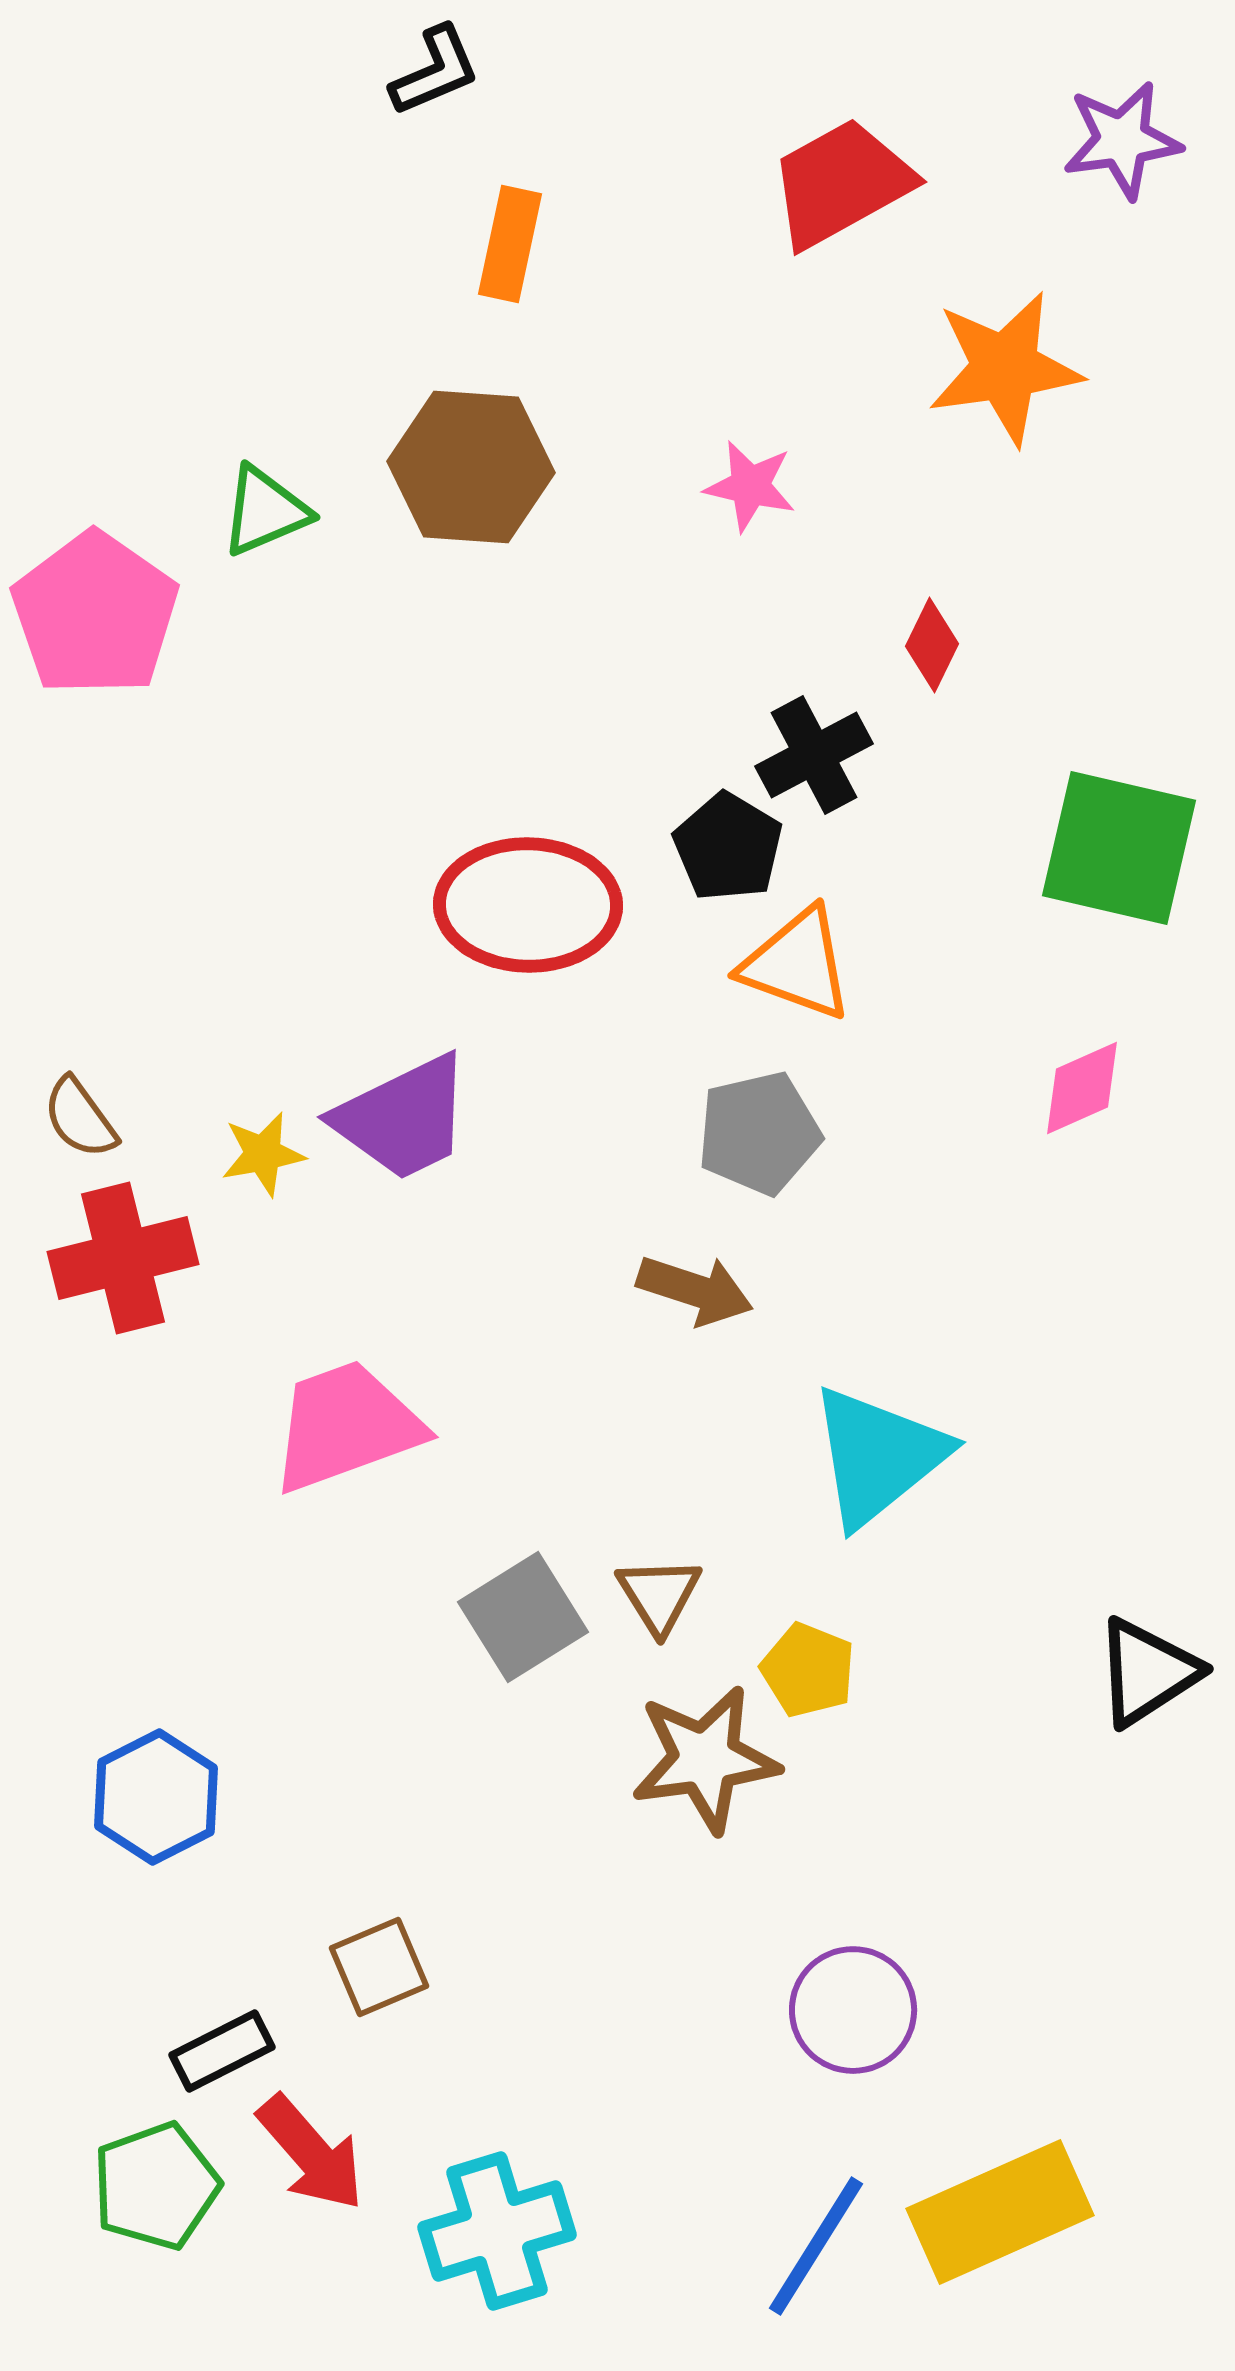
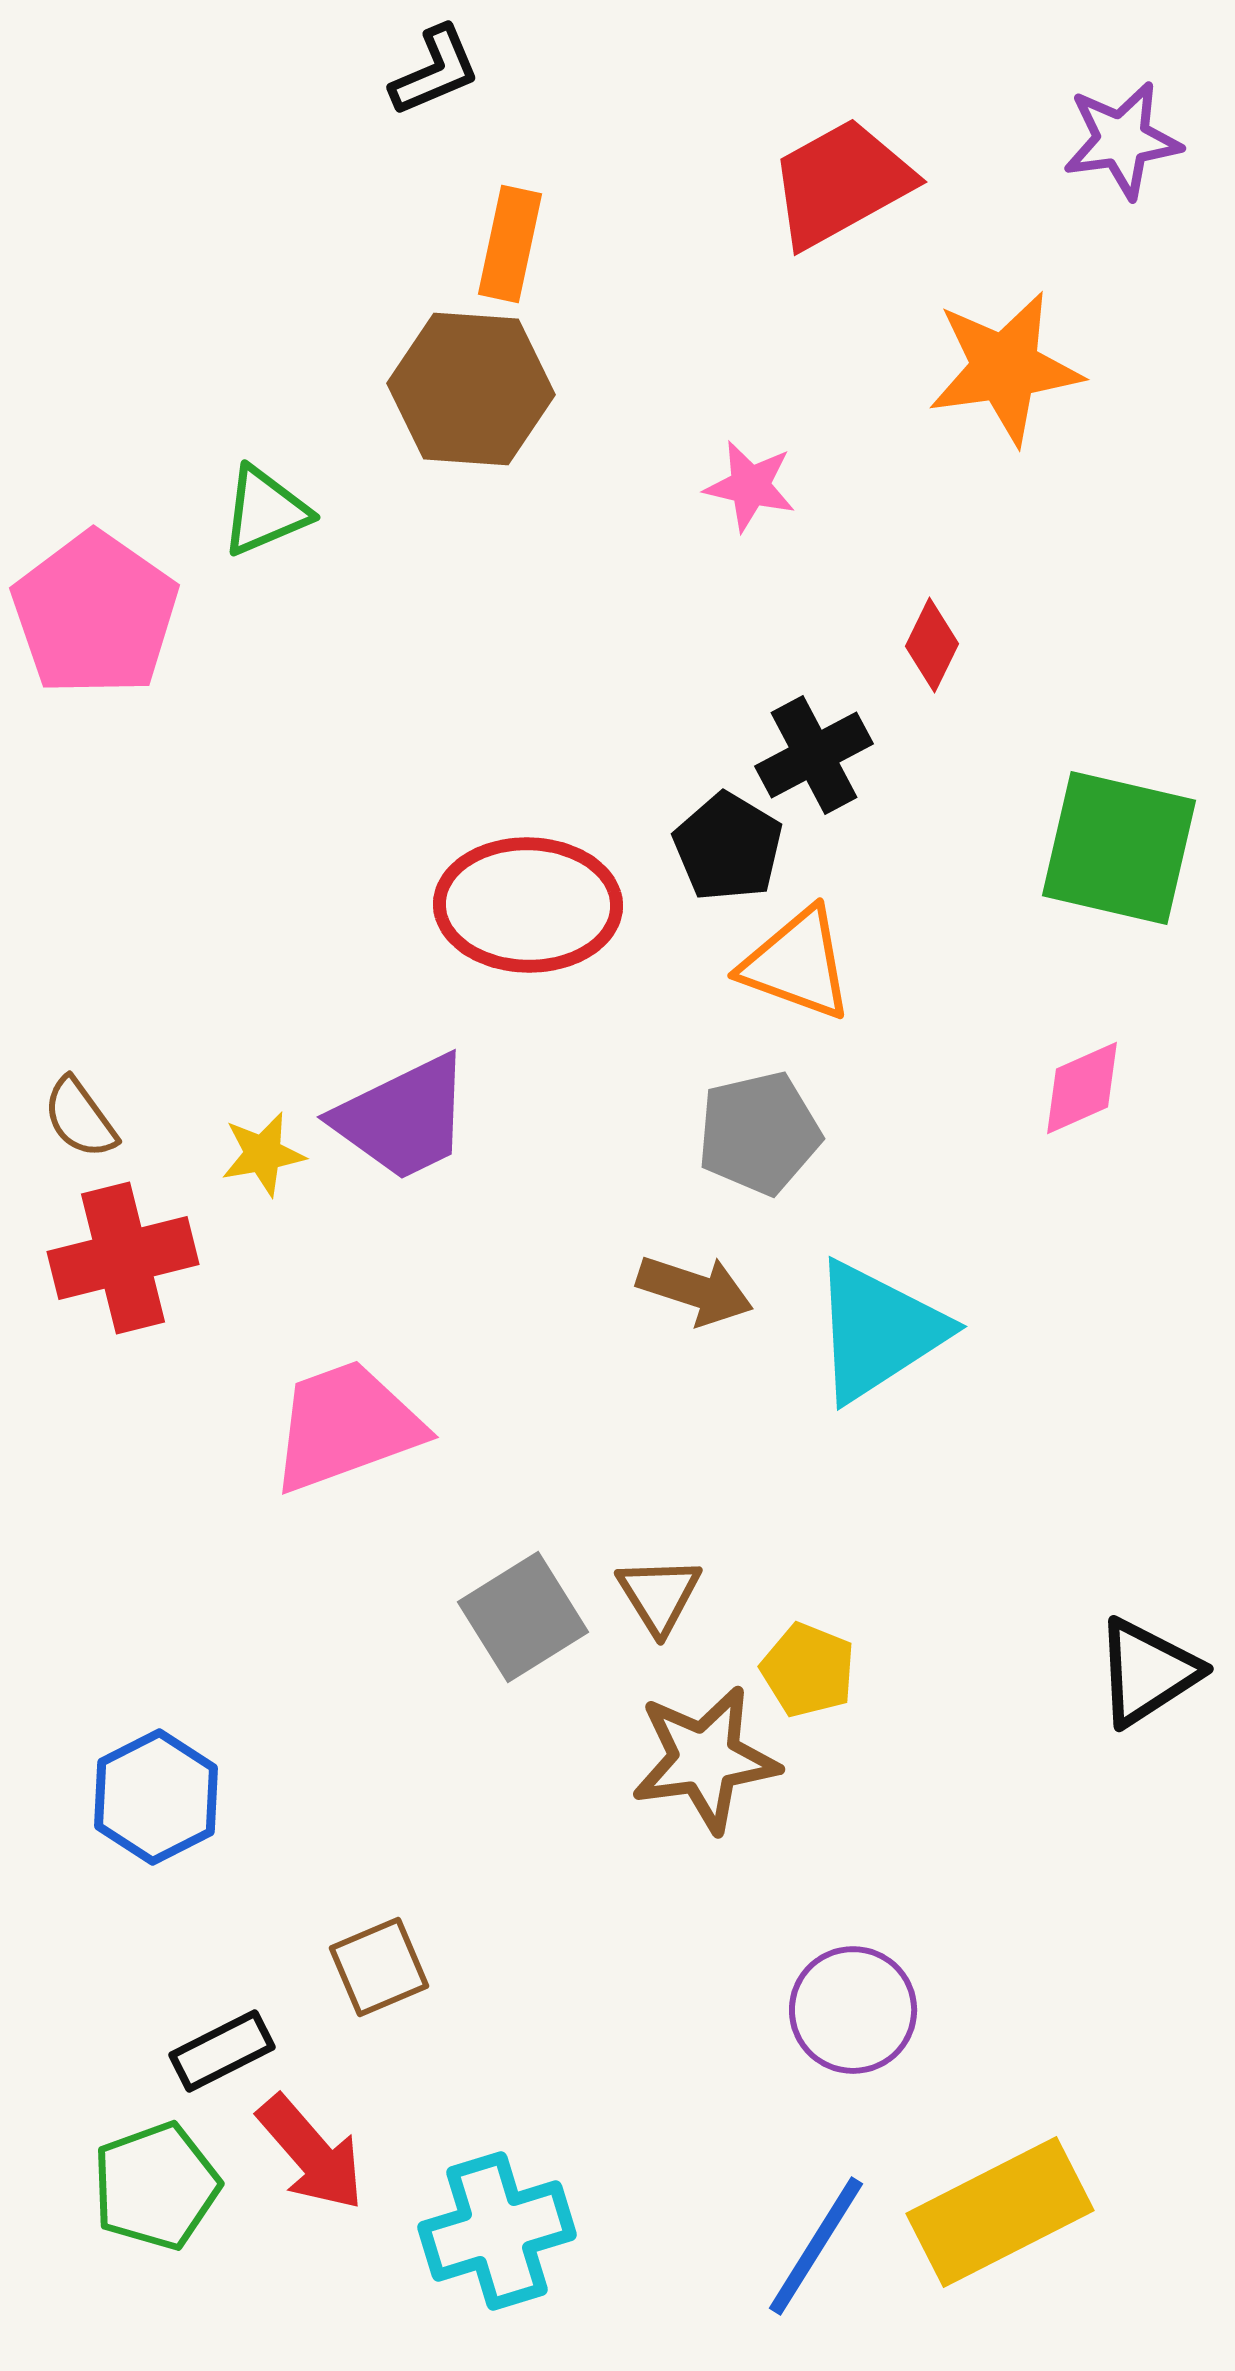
brown hexagon: moved 78 px up
cyan triangle: moved 125 px up; rotated 6 degrees clockwise
yellow rectangle: rotated 3 degrees counterclockwise
